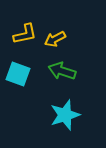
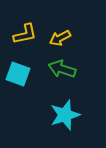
yellow arrow: moved 5 px right, 1 px up
green arrow: moved 2 px up
